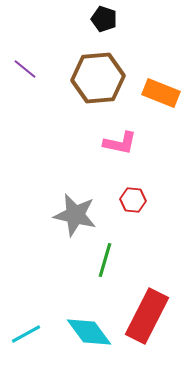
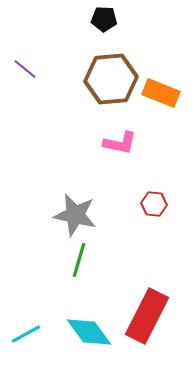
black pentagon: rotated 15 degrees counterclockwise
brown hexagon: moved 13 px right, 1 px down
red hexagon: moved 21 px right, 4 px down
green line: moved 26 px left
